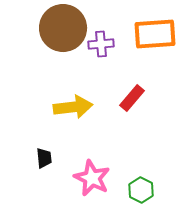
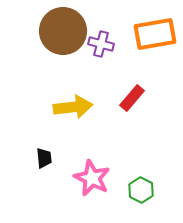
brown circle: moved 3 px down
orange rectangle: rotated 6 degrees counterclockwise
purple cross: rotated 20 degrees clockwise
